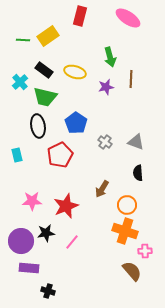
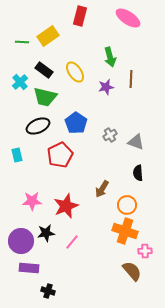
green line: moved 1 px left, 2 px down
yellow ellipse: rotated 40 degrees clockwise
black ellipse: rotated 75 degrees clockwise
gray cross: moved 5 px right, 7 px up; rotated 24 degrees clockwise
